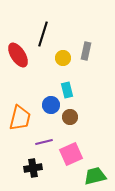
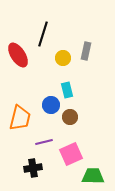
green trapezoid: moved 2 px left; rotated 15 degrees clockwise
